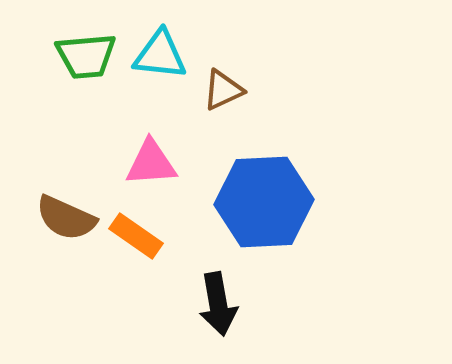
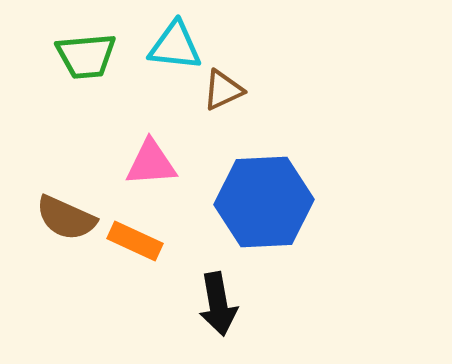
cyan triangle: moved 15 px right, 9 px up
orange rectangle: moved 1 px left, 5 px down; rotated 10 degrees counterclockwise
